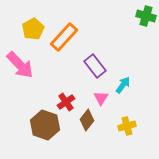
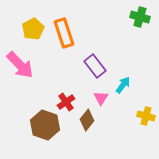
green cross: moved 6 px left, 1 px down
orange rectangle: moved 4 px up; rotated 60 degrees counterclockwise
yellow cross: moved 19 px right, 10 px up; rotated 30 degrees clockwise
